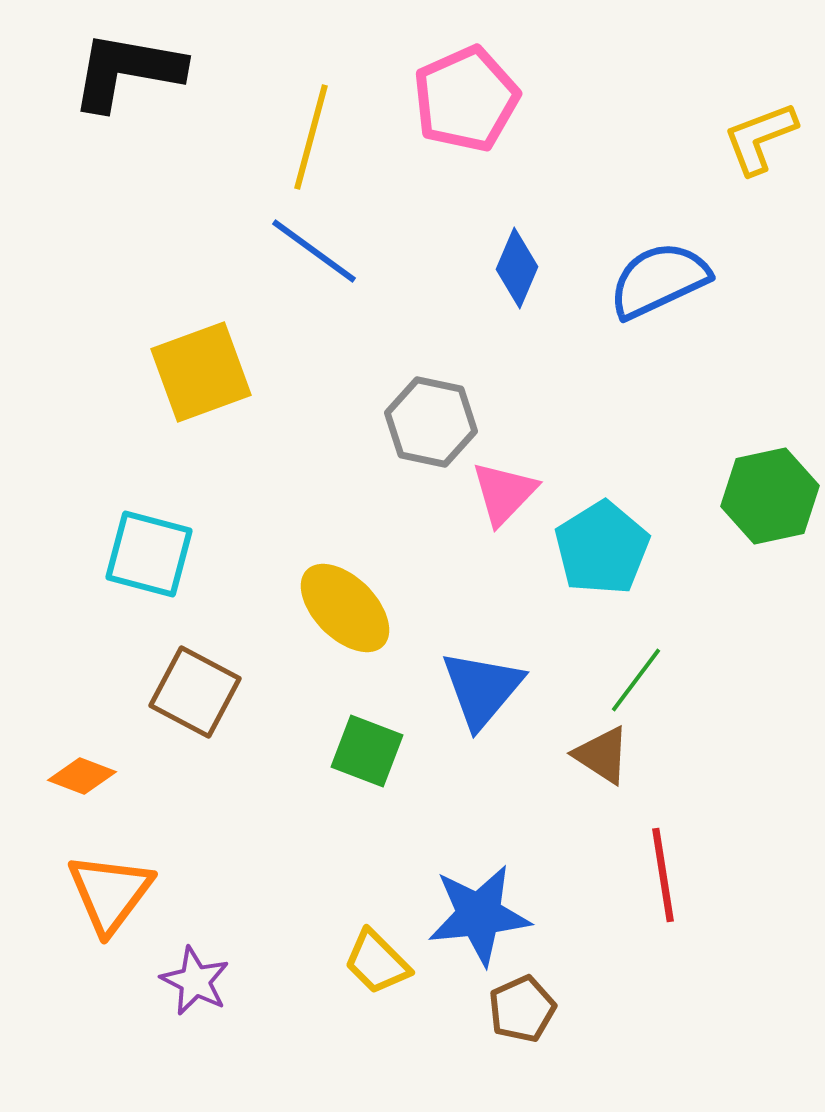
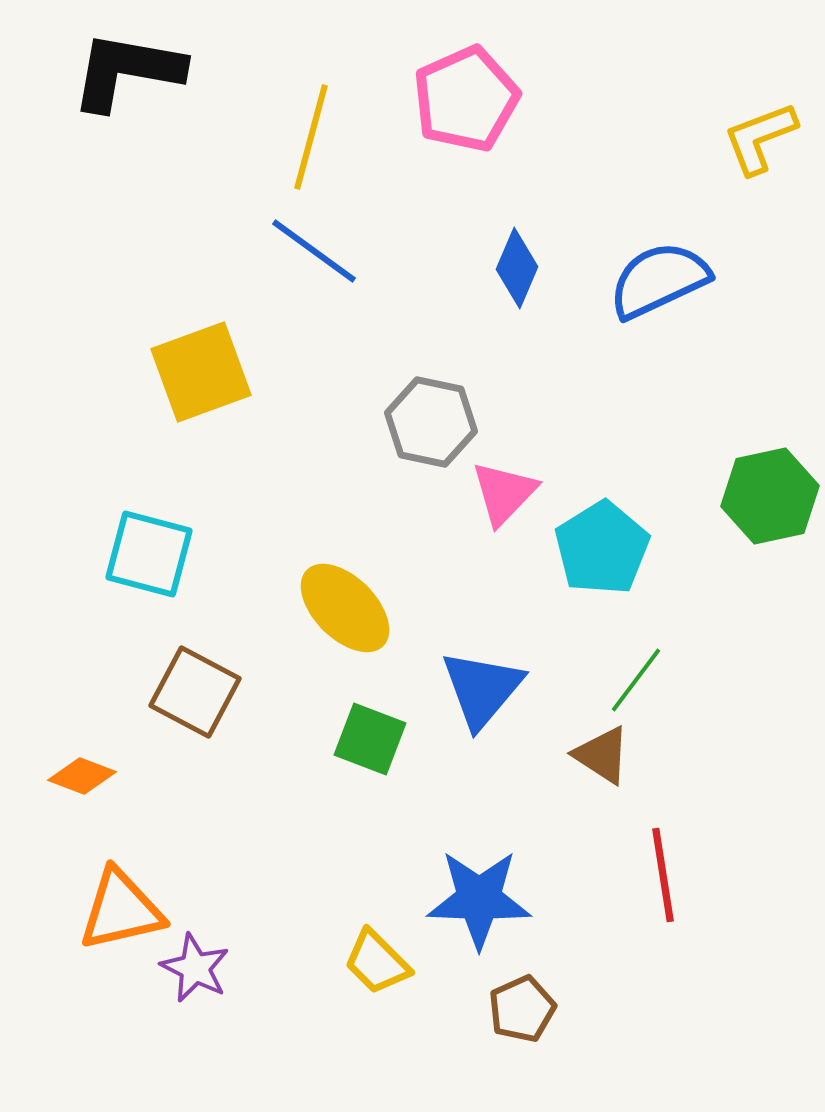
green square: moved 3 px right, 12 px up
orange triangle: moved 11 px right, 17 px down; rotated 40 degrees clockwise
blue star: moved 16 px up; rotated 8 degrees clockwise
purple star: moved 13 px up
